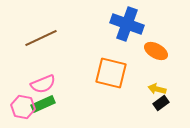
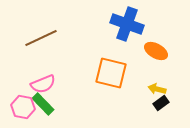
green rectangle: rotated 70 degrees clockwise
